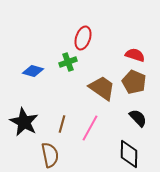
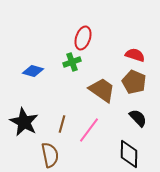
green cross: moved 4 px right
brown trapezoid: moved 2 px down
pink line: moved 1 px left, 2 px down; rotated 8 degrees clockwise
